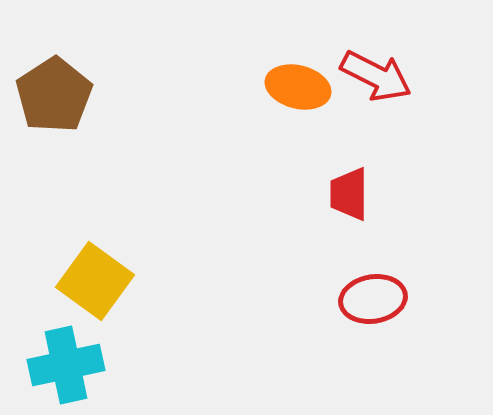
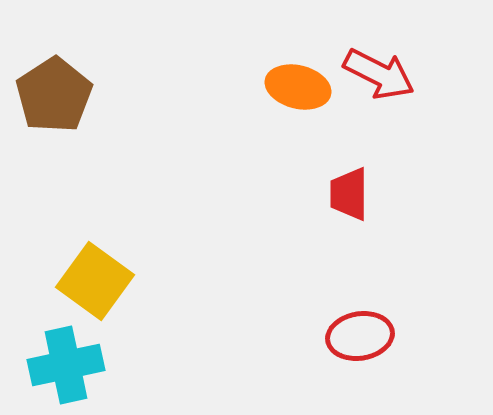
red arrow: moved 3 px right, 2 px up
red ellipse: moved 13 px left, 37 px down
